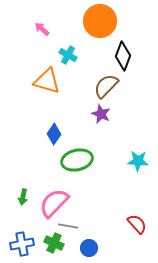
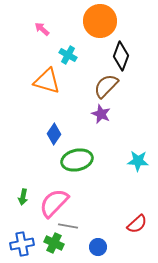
black diamond: moved 2 px left
red semicircle: rotated 90 degrees clockwise
blue circle: moved 9 px right, 1 px up
